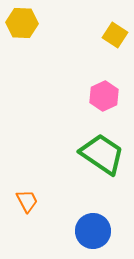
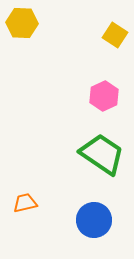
orange trapezoid: moved 2 px left, 2 px down; rotated 75 degrees counterclockwise
blue circle: moved 1 px right, 11 px up
